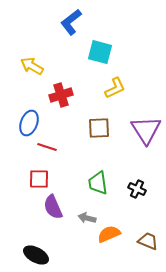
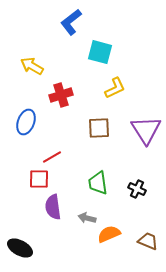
blue ellipse: moved 3 px left, 1 px up
red line: moved 5 px right, 10 px down; rotated 48 degrees counterclockwise
purple semicircle: rotated 15 degrees clockwise
black ellipse: moved 16 px left, 7 px up
